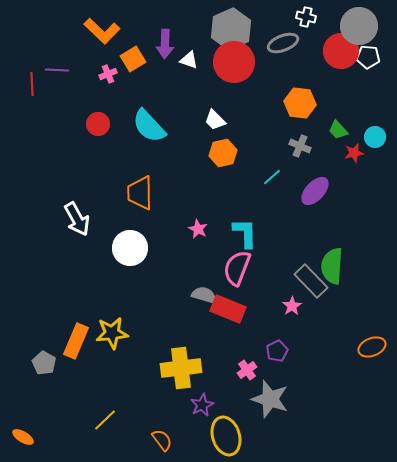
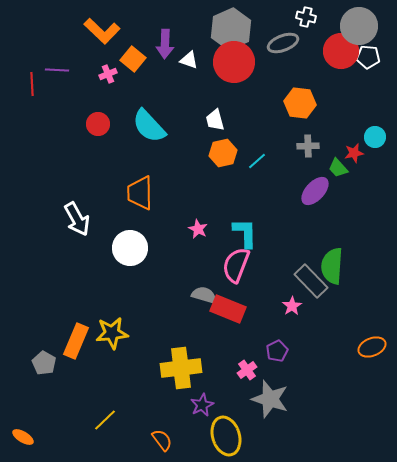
orange square at (133, 59): rotated 20 degrees counterclockwise
white trapezoid at (215, 120): rotated 30 degrees clockwise
green trapezoid at (338, 130): moved 38 px down
gray cross at (300, 146): moved 8 px right; rotated 25 degrees counterclockwise
cyan line at (272, 177): moved 15 px left, 16 px up
pink semicircle at (237, 268): moved 1 px left, 3 px up
